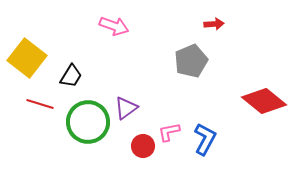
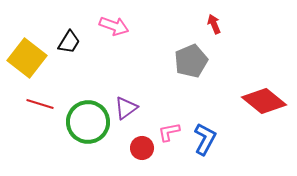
red arrow: rotated 108 degrees counterclockwise
black trapezoid: moved 2 px left, 34 px up
red circle: moved 1 px left, 2 px down
